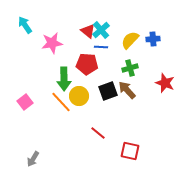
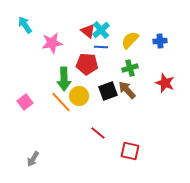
blue cross: moved 7 px right, 2 px down
